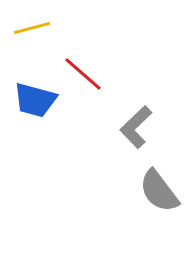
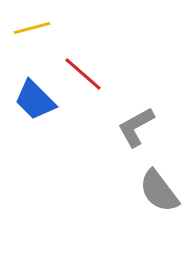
blue trapezoid: rotated 30 degrees clockwise
gray L-shape: rotated 15 degrees clockwise
